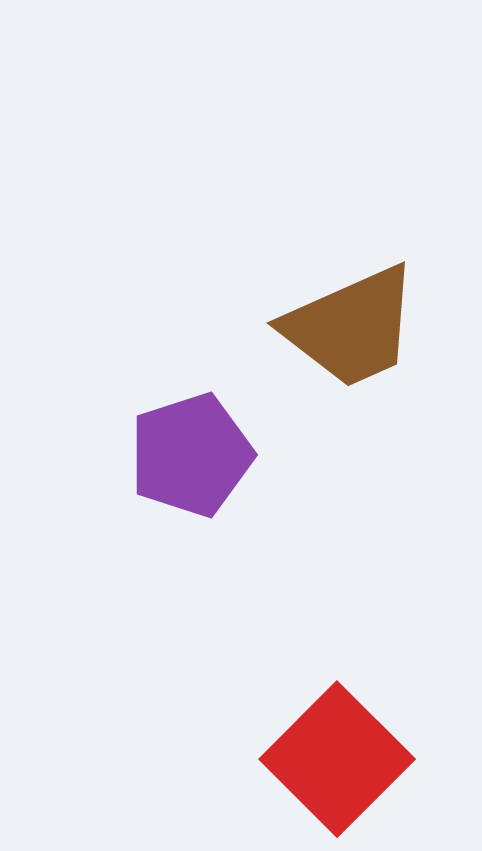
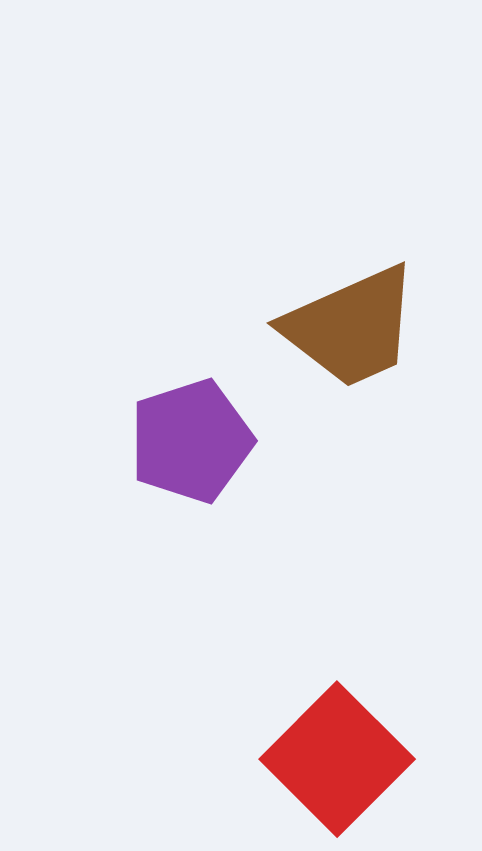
purple pentagon: moved 14 px up
